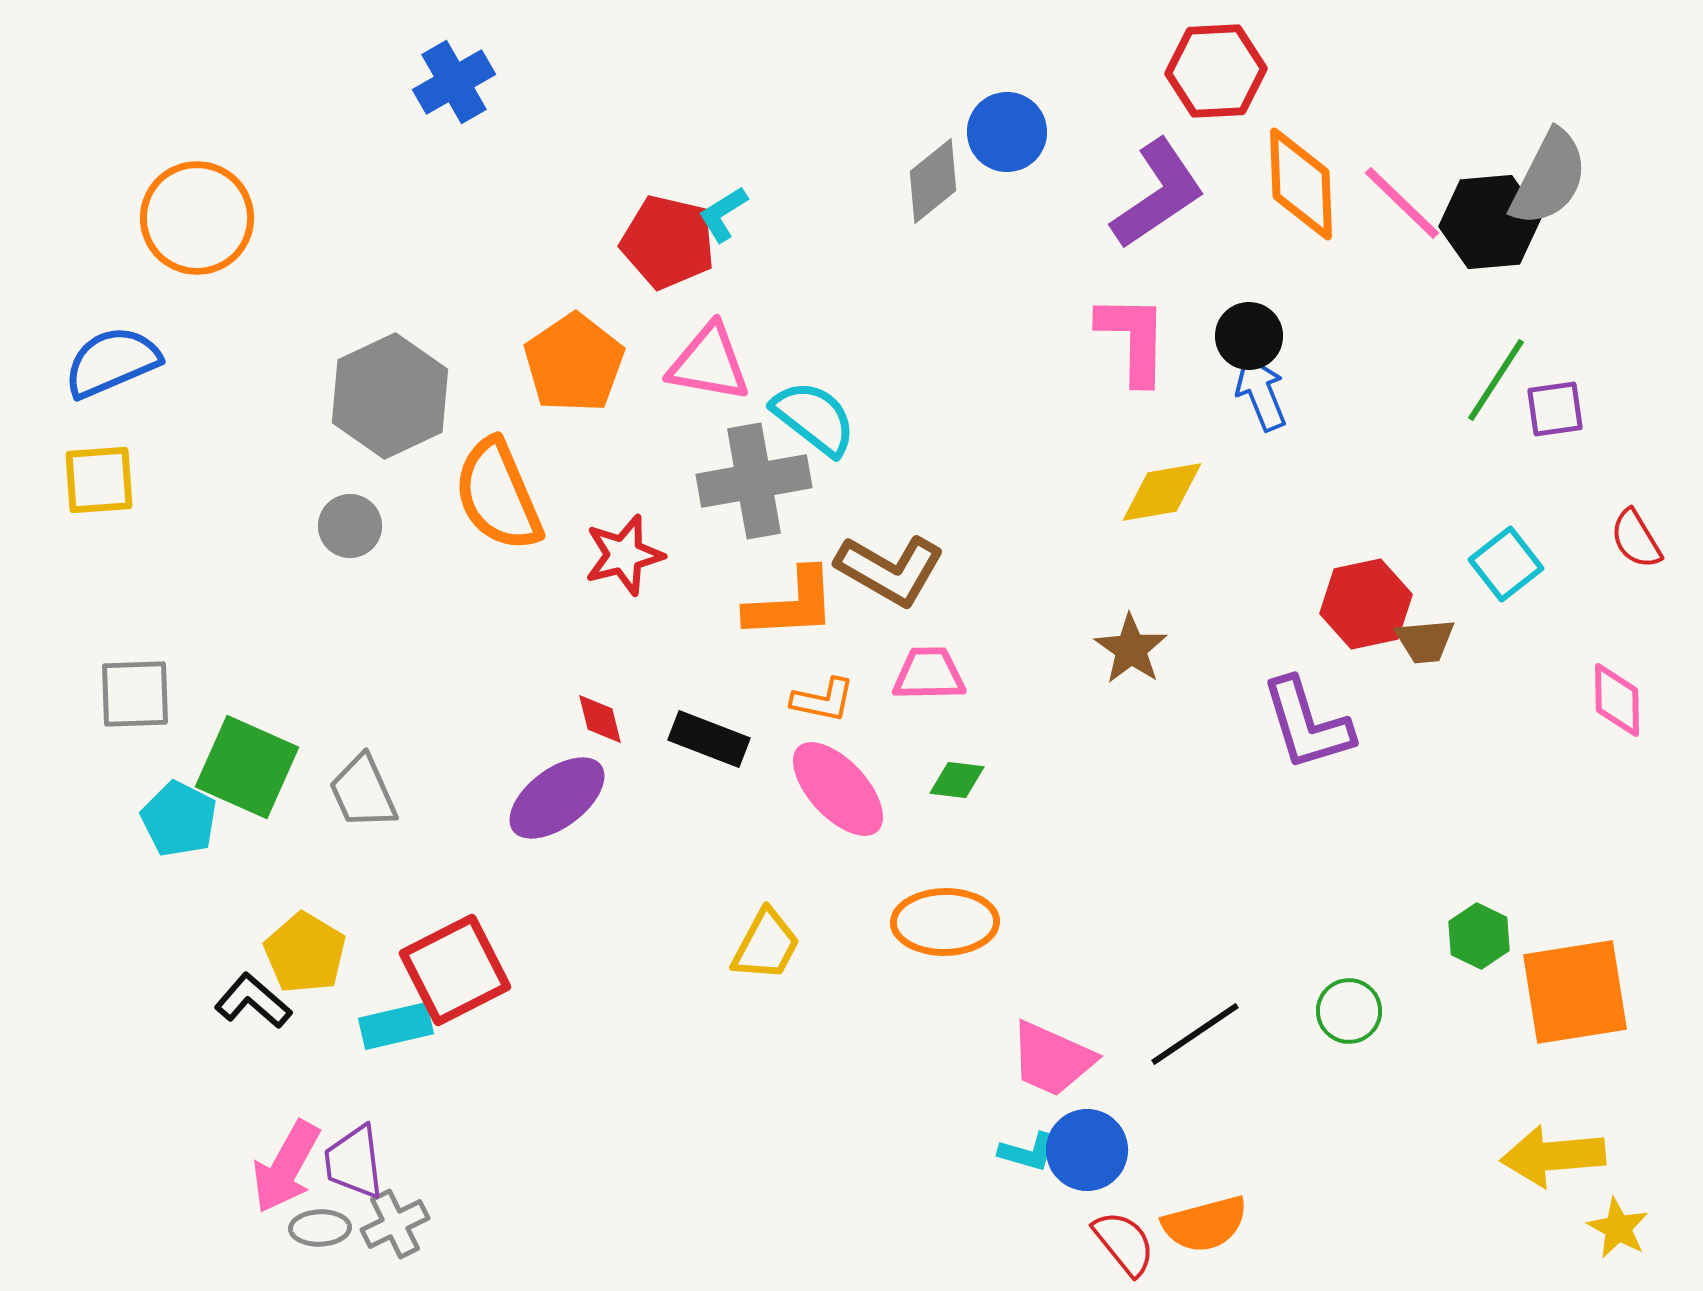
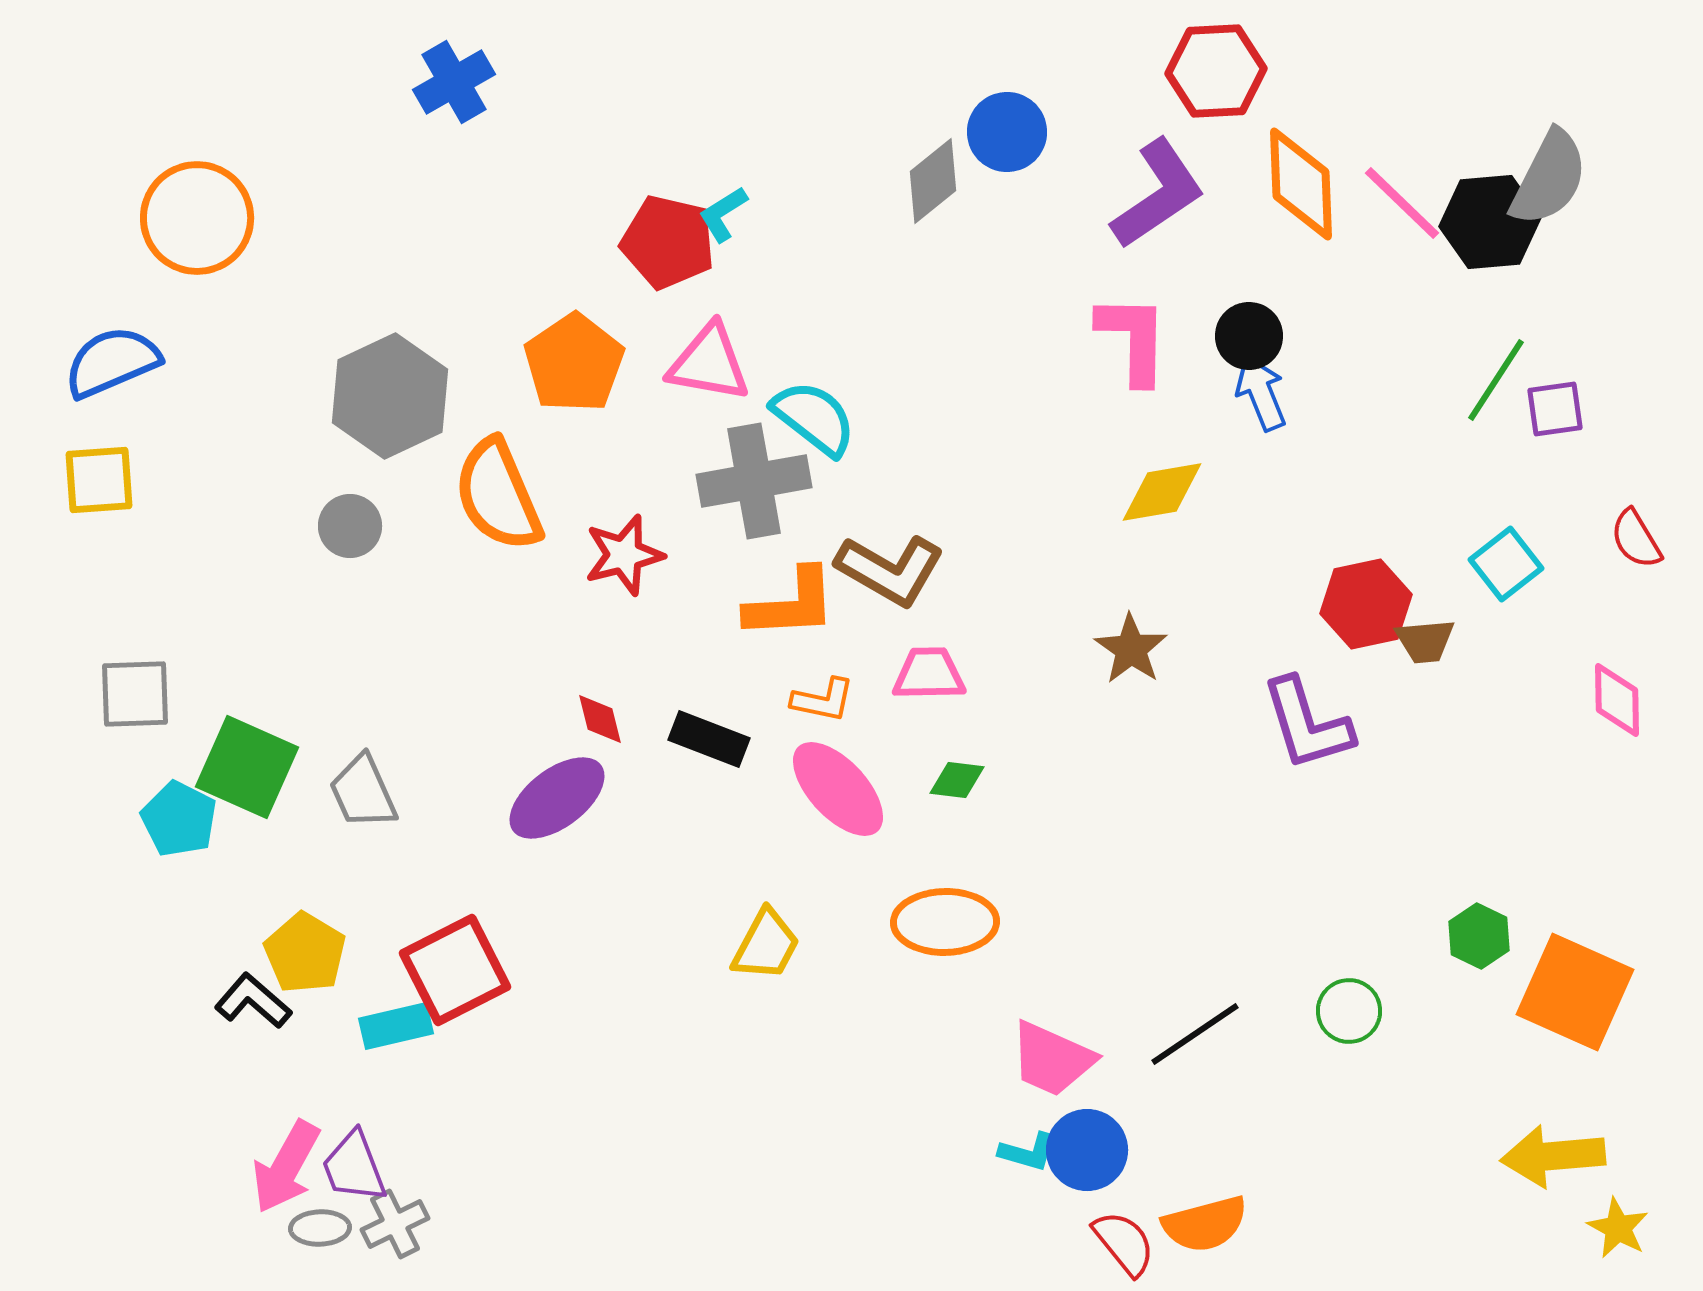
orange square at (1575, 992): rotated 33 degrees clockwise
purple trapezoid at (354, 1162): moved 5 px down; rotated 14 degrees counterclockwise
